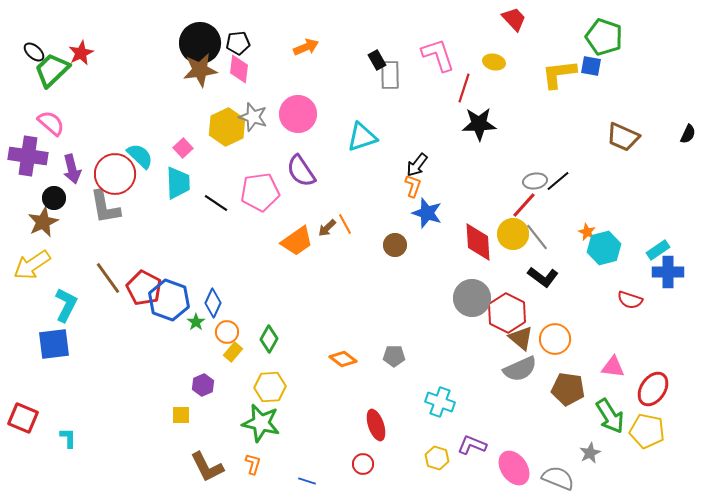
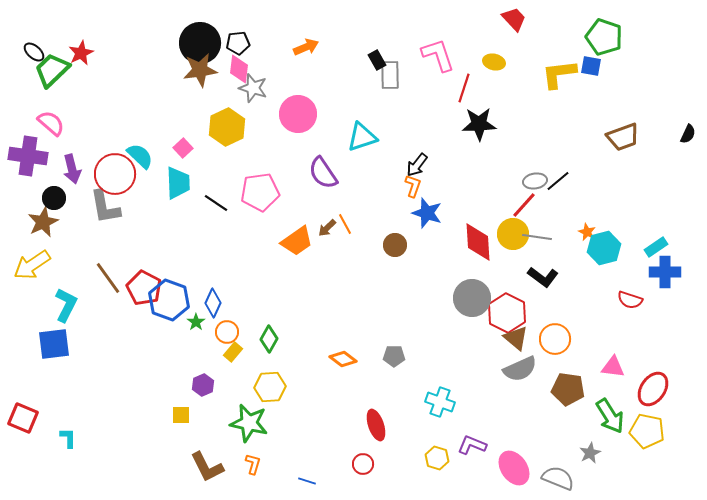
gray star at (253, 117): moved 29 px up
brown trapezoid at (623, 137): rotated 44 degrees counterclockwise
purple semicircle at (301, 171): moved 22 px right, 2 px down
gray line at (537, 237): rotated 44 degrees counterclockwise
cyan rectangle at (658, 250): moved 2 px left, 3 px up
blue cross at (668, 272): moved 3 px left
brown triangle at (521, 338): moved 5 px left
green star at (261, 423): moved 12 px left
